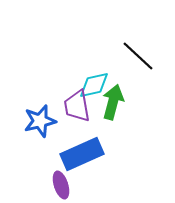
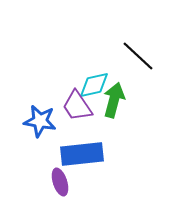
green arrow: moved 1 px right, 2 px up
purple trapezoid: rotated 24 degrees counterclockwise
blue star: rotated 24 degrees clockwise
blue rectangle: rotated 18 degrees clockwise
purple ellipse: moved 1 px left, 3 px up
